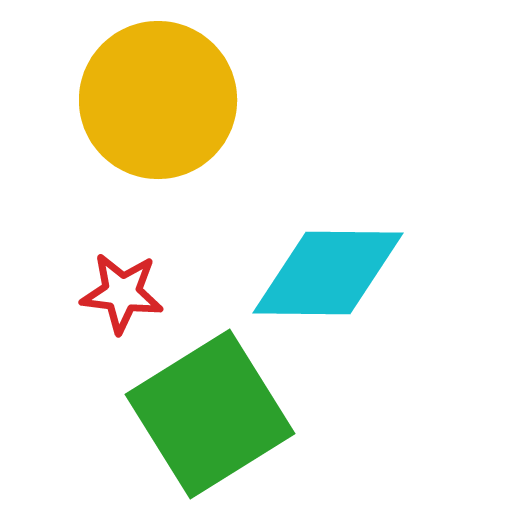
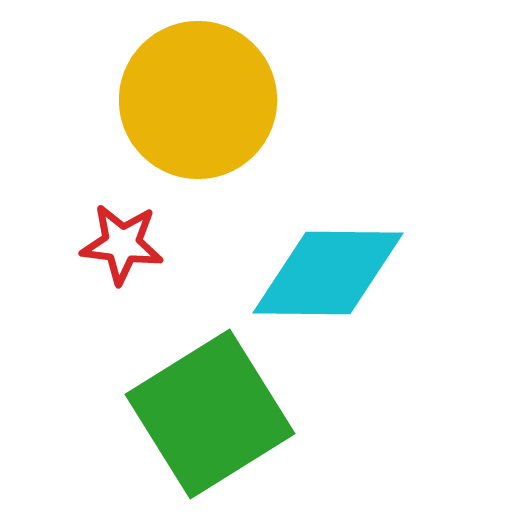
yellow circle: moved 40 px right
red star: moved 49 px up
